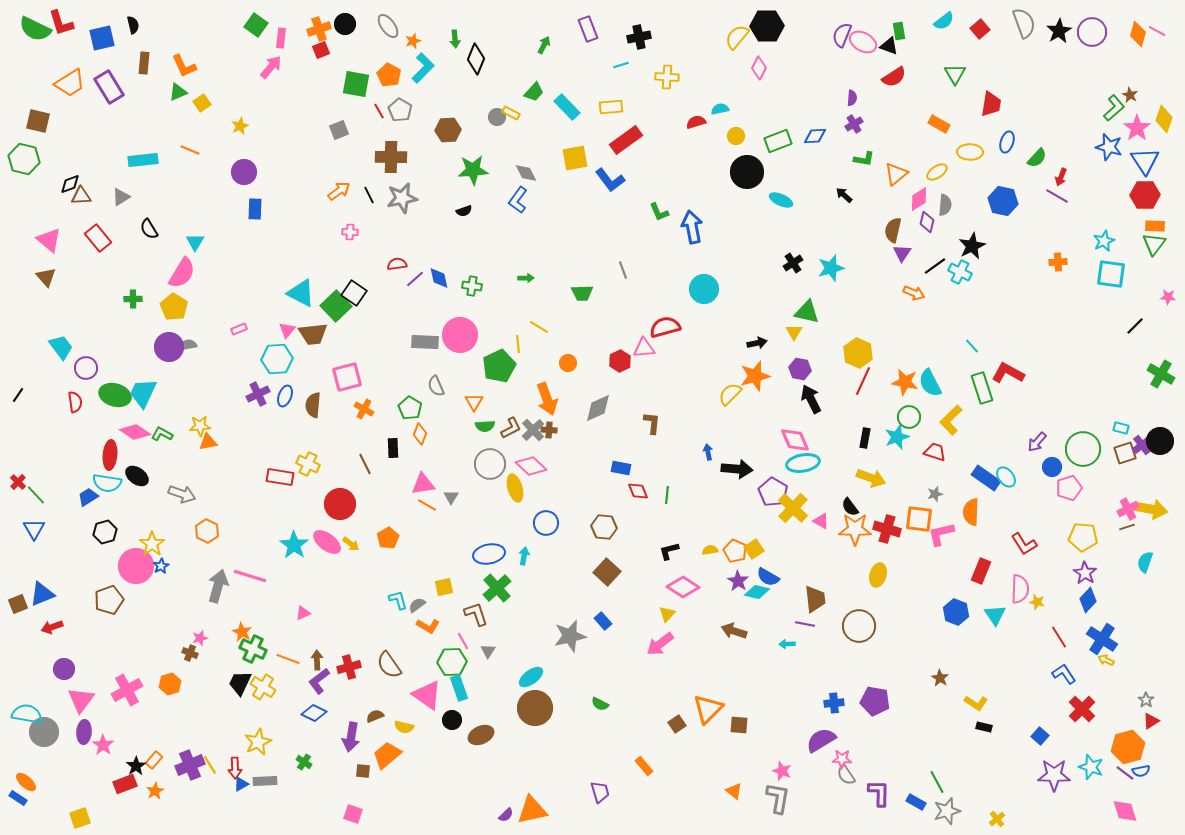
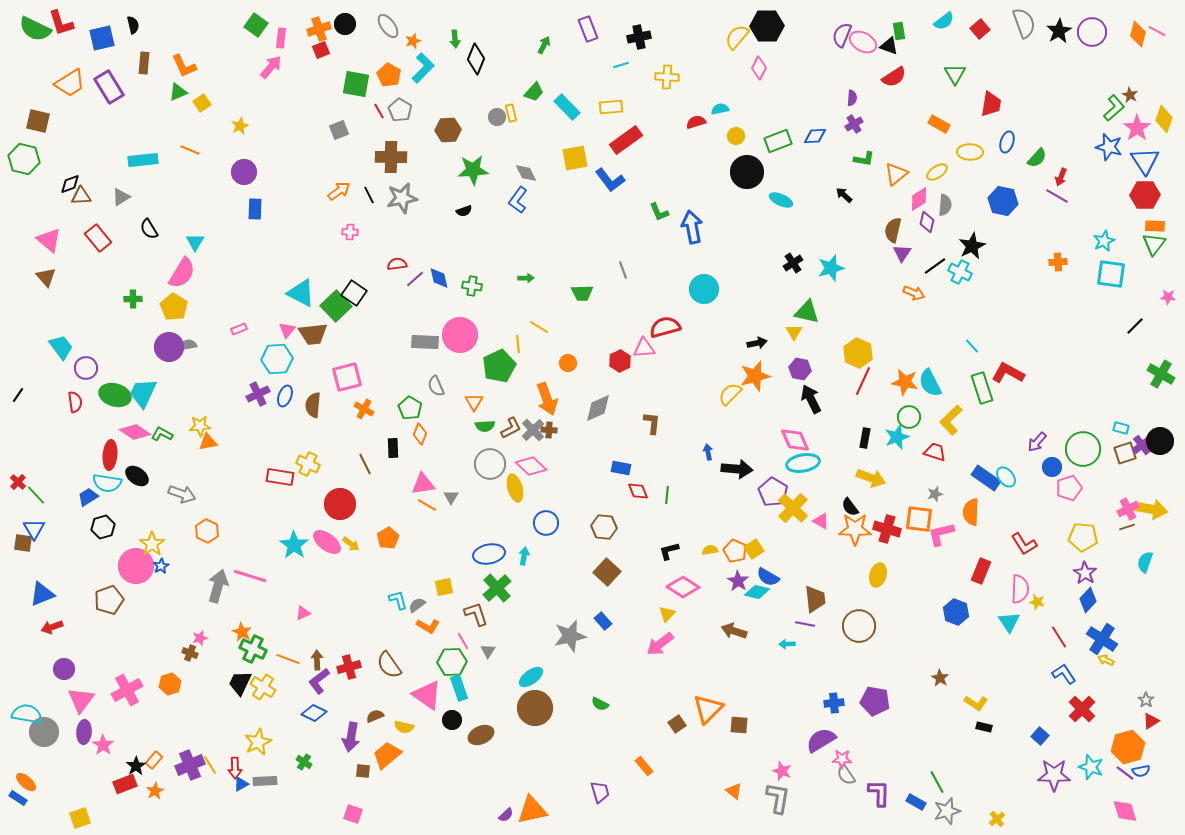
yellow rectangle at (511, 113): rotated 48 degrees clockwise
black hexagon at (105, 532): moved 2 px left, 5 px up
brown square at (18, 604): moved 5 px right, 61 px up; rotated 30 degrees clockwise
cyan triangle at (995, 615): moved 14 px right, 7 px down
